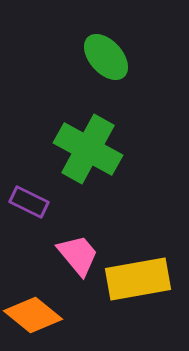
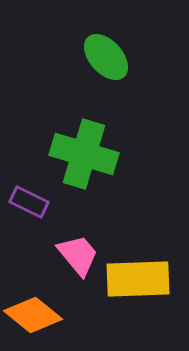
green cross: moved 4 px left, 5 px down; rotated 12 degrees counterclockwise
yellow rectangle: rotated 8 degrees clockwise
